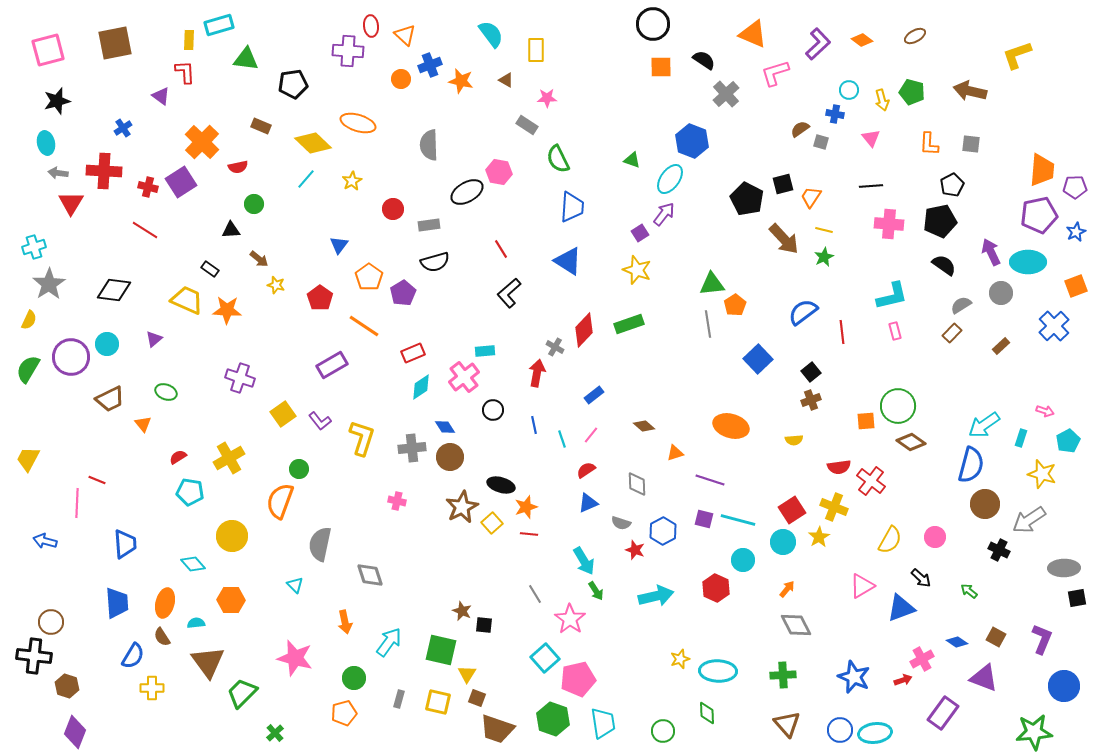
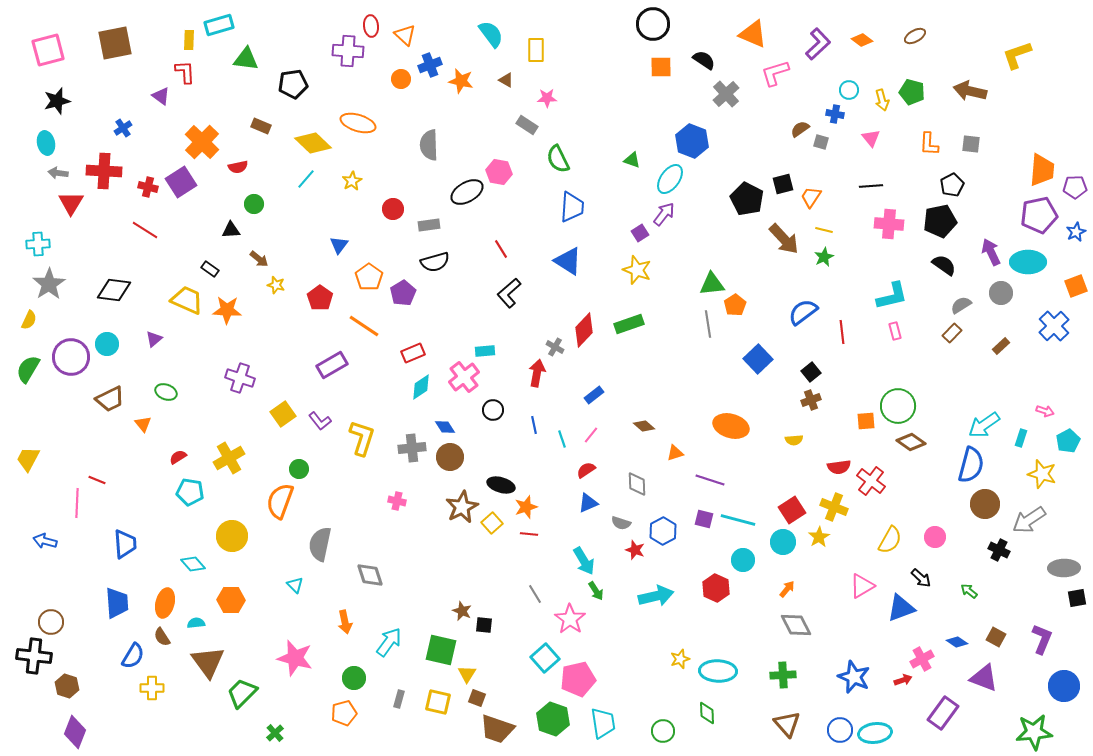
cyan cross at (34, 247): moved 4 px right, 3 px up; rotated 15 degrees clockwise
